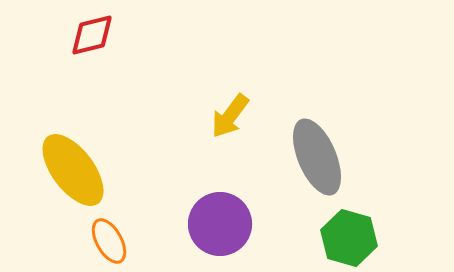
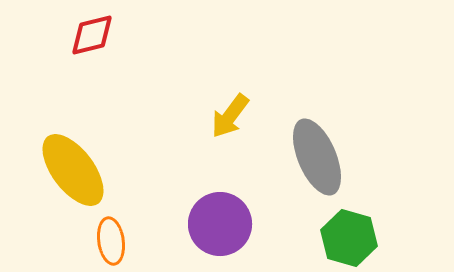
orange ellipse: moved 2 px right; rotated 21 degrees clockwise
